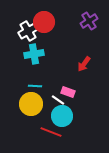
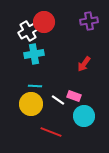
purple cross: rotated 24 degrees clockwise
pink rectangle: moved 6 px right, 4 px down
cyan circle: moved 22 px right
